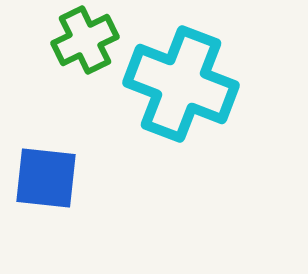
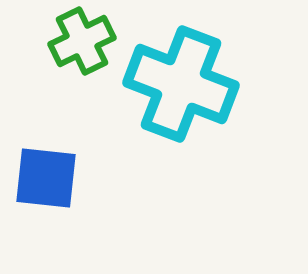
green cross: moved 3 px left, 1 px down
